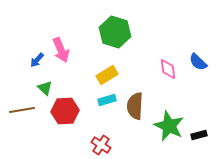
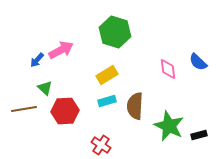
pink arrow: rotated 95 degrees counterclockwise
cyan rectangle: moved 1 px down
brown line: moved 2 px right, 1 px up
